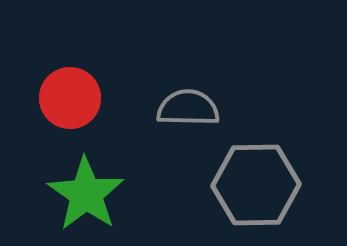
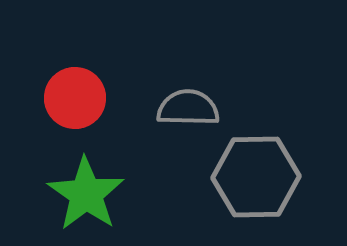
red circle: moved 5 px right
gray hexagon: moved 8 px up
